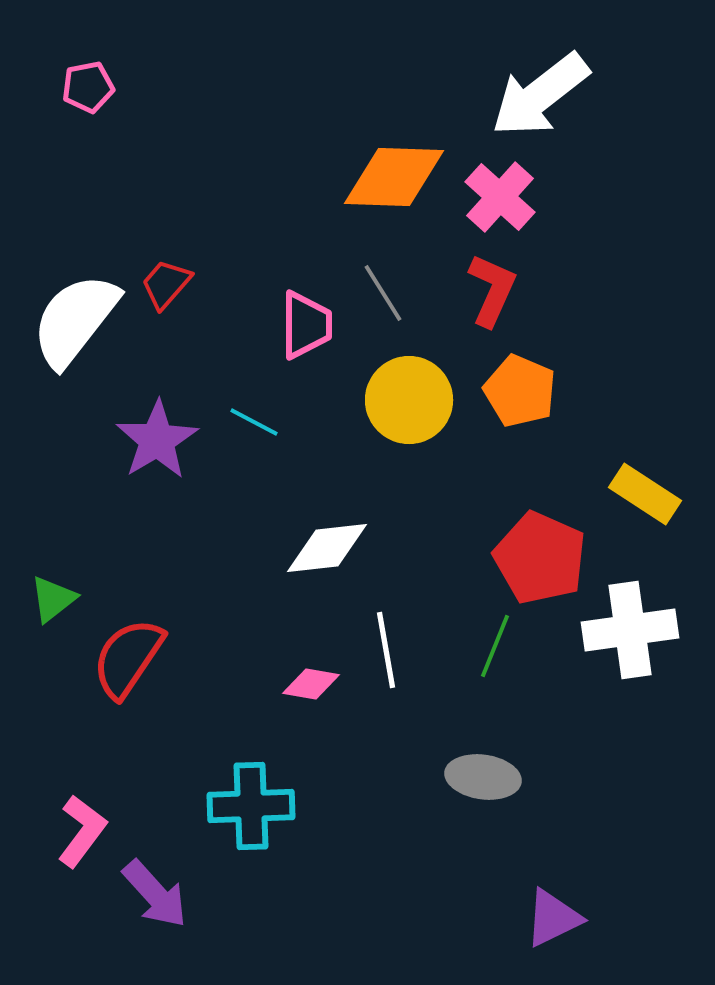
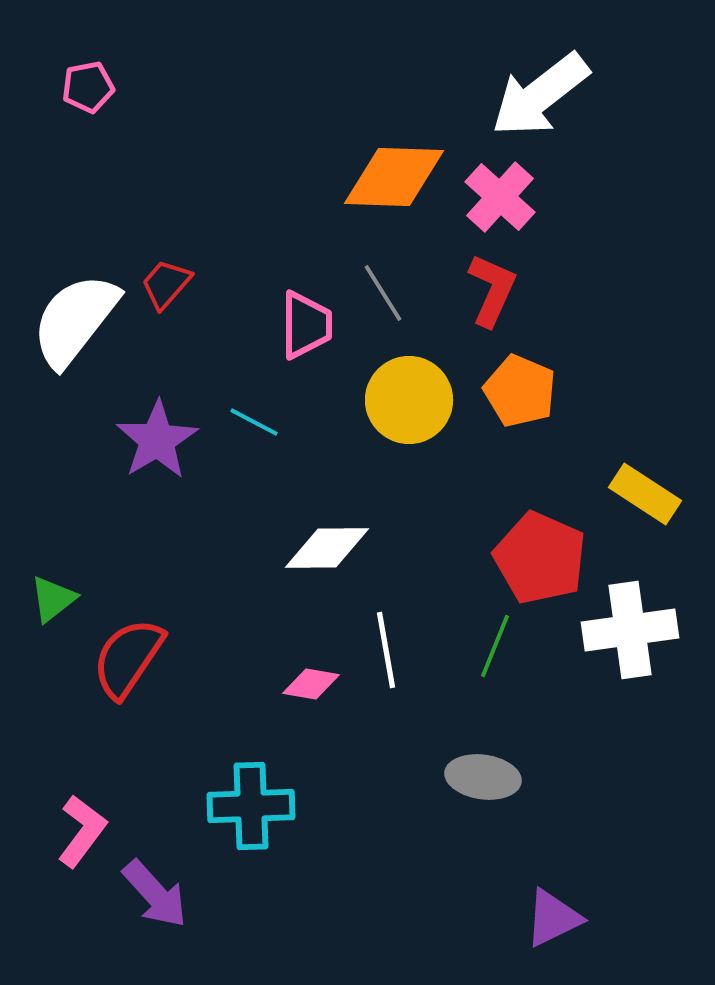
white diamond: rotated 6 degrees clockwise
